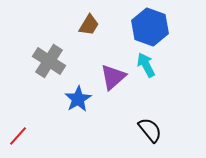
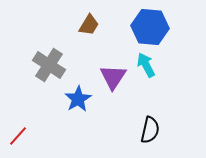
blue hexagon: rotated 15 degrees counterclockwise
gray cross: moved 4 px down
purple triangle: rotated 16 degrees counterclockwise
black semicircle: rotated 52 degrees clockwise
